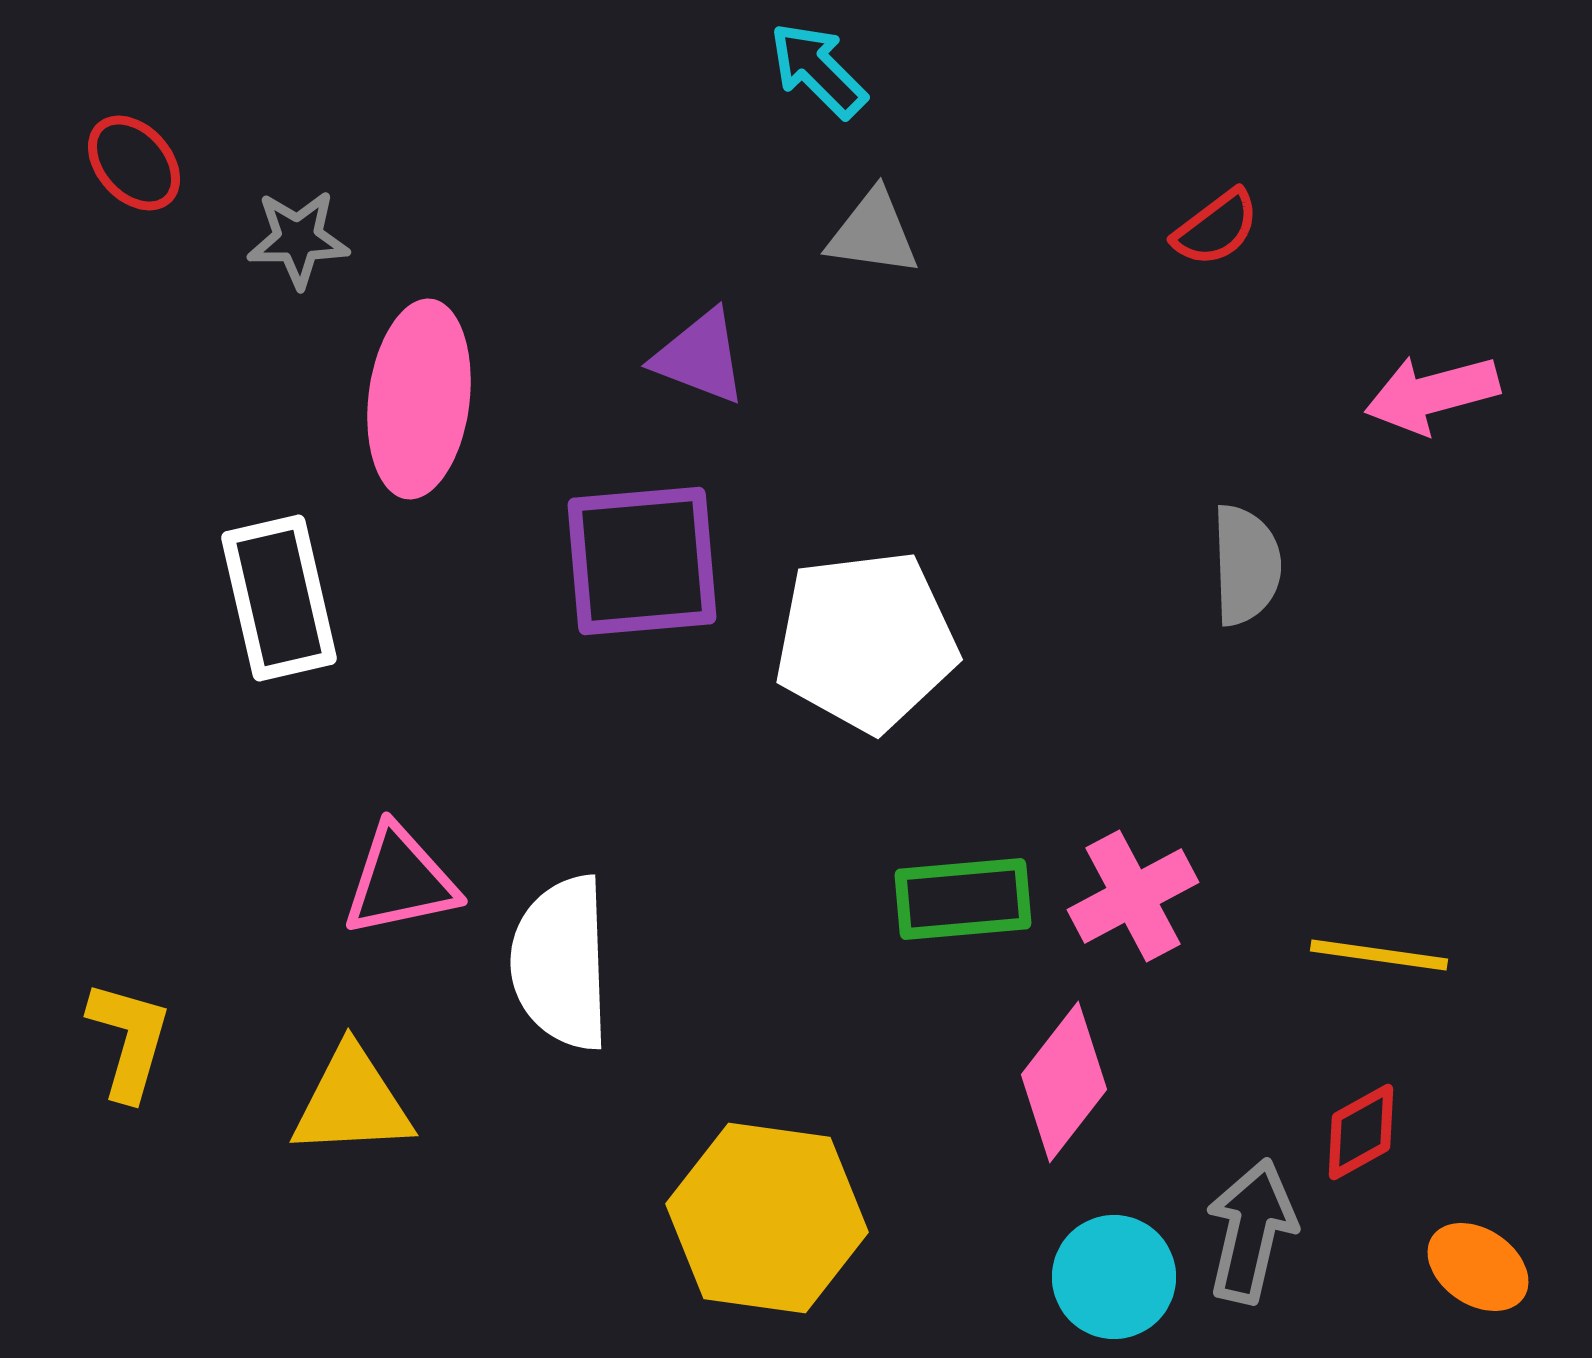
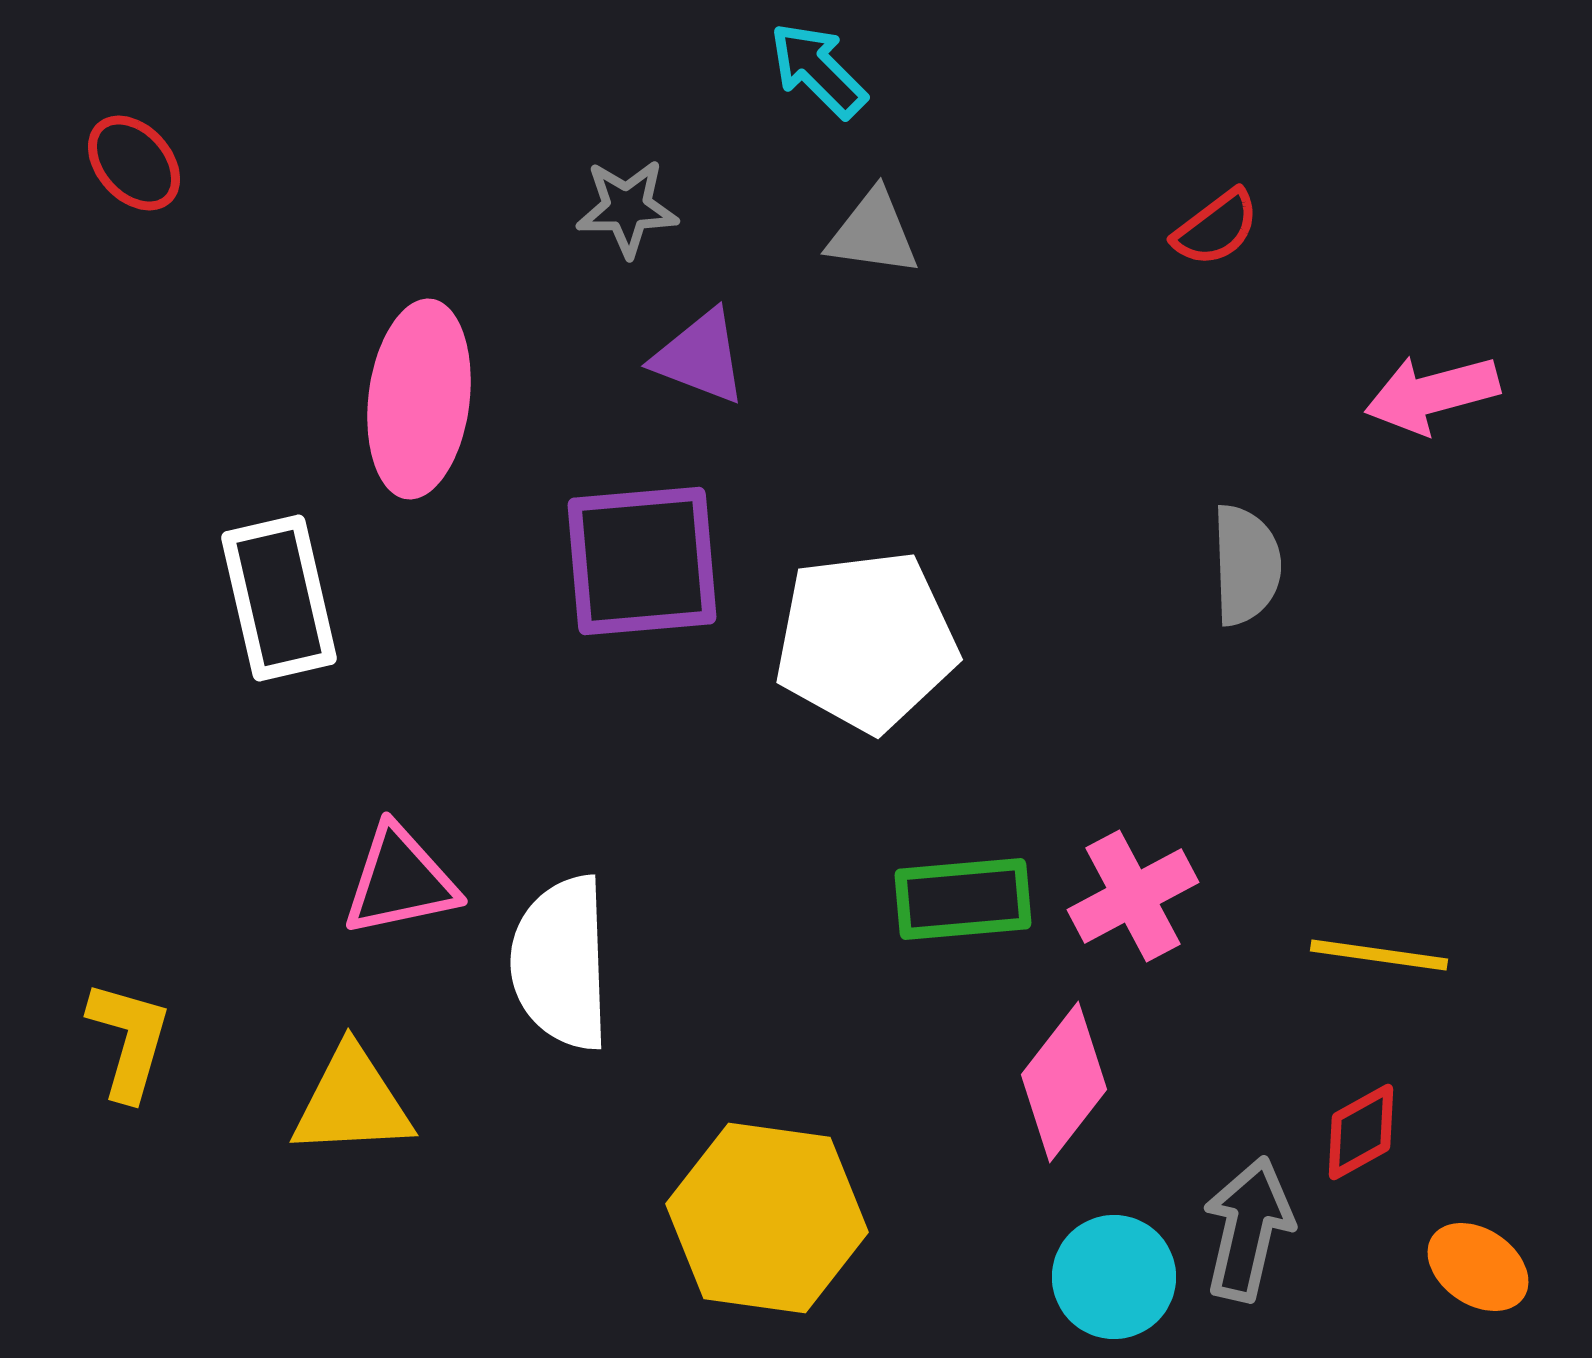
gray star: moved 329 px right, 31 px up
gray arrow: moved 3 px left, 2 px up
